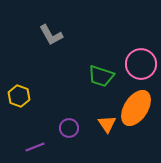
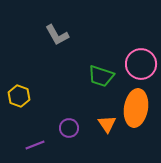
gray L-shape: moved 6 px right
orange ellipse: rotated 24 degrees counterclockwise
purple line: moved 2 px up
